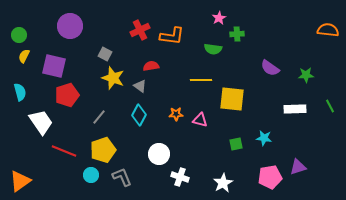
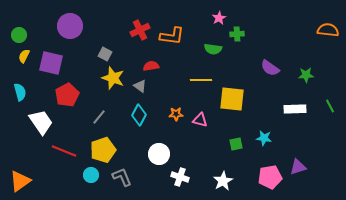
purple square: moved 3 px left, 3 px up
red pentagon: rotated 10 degrees counterclockwise
white star: moved 2 px up
